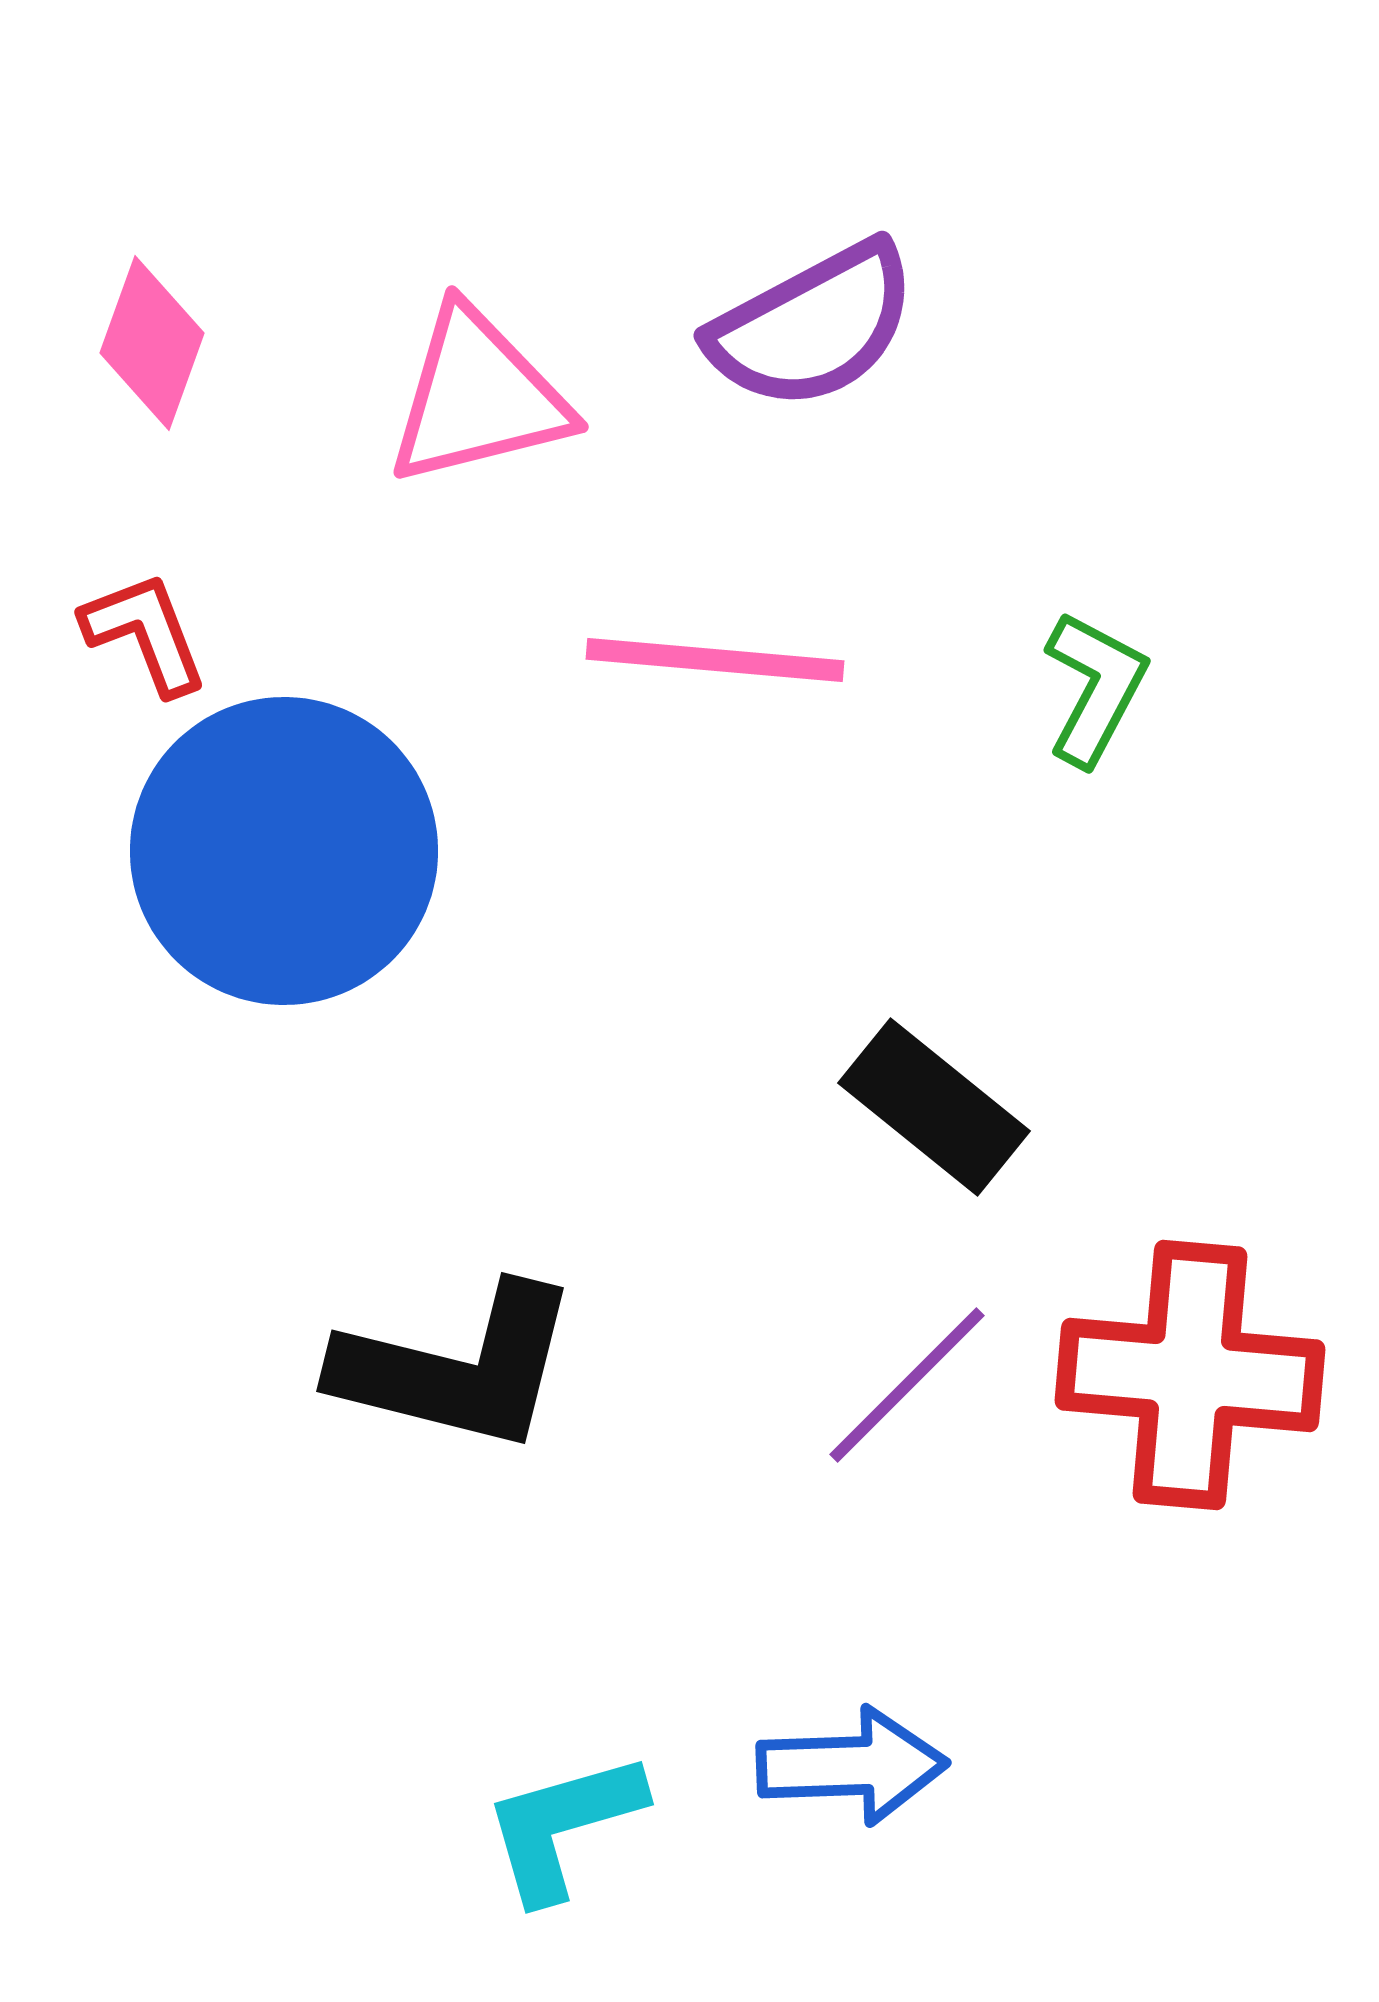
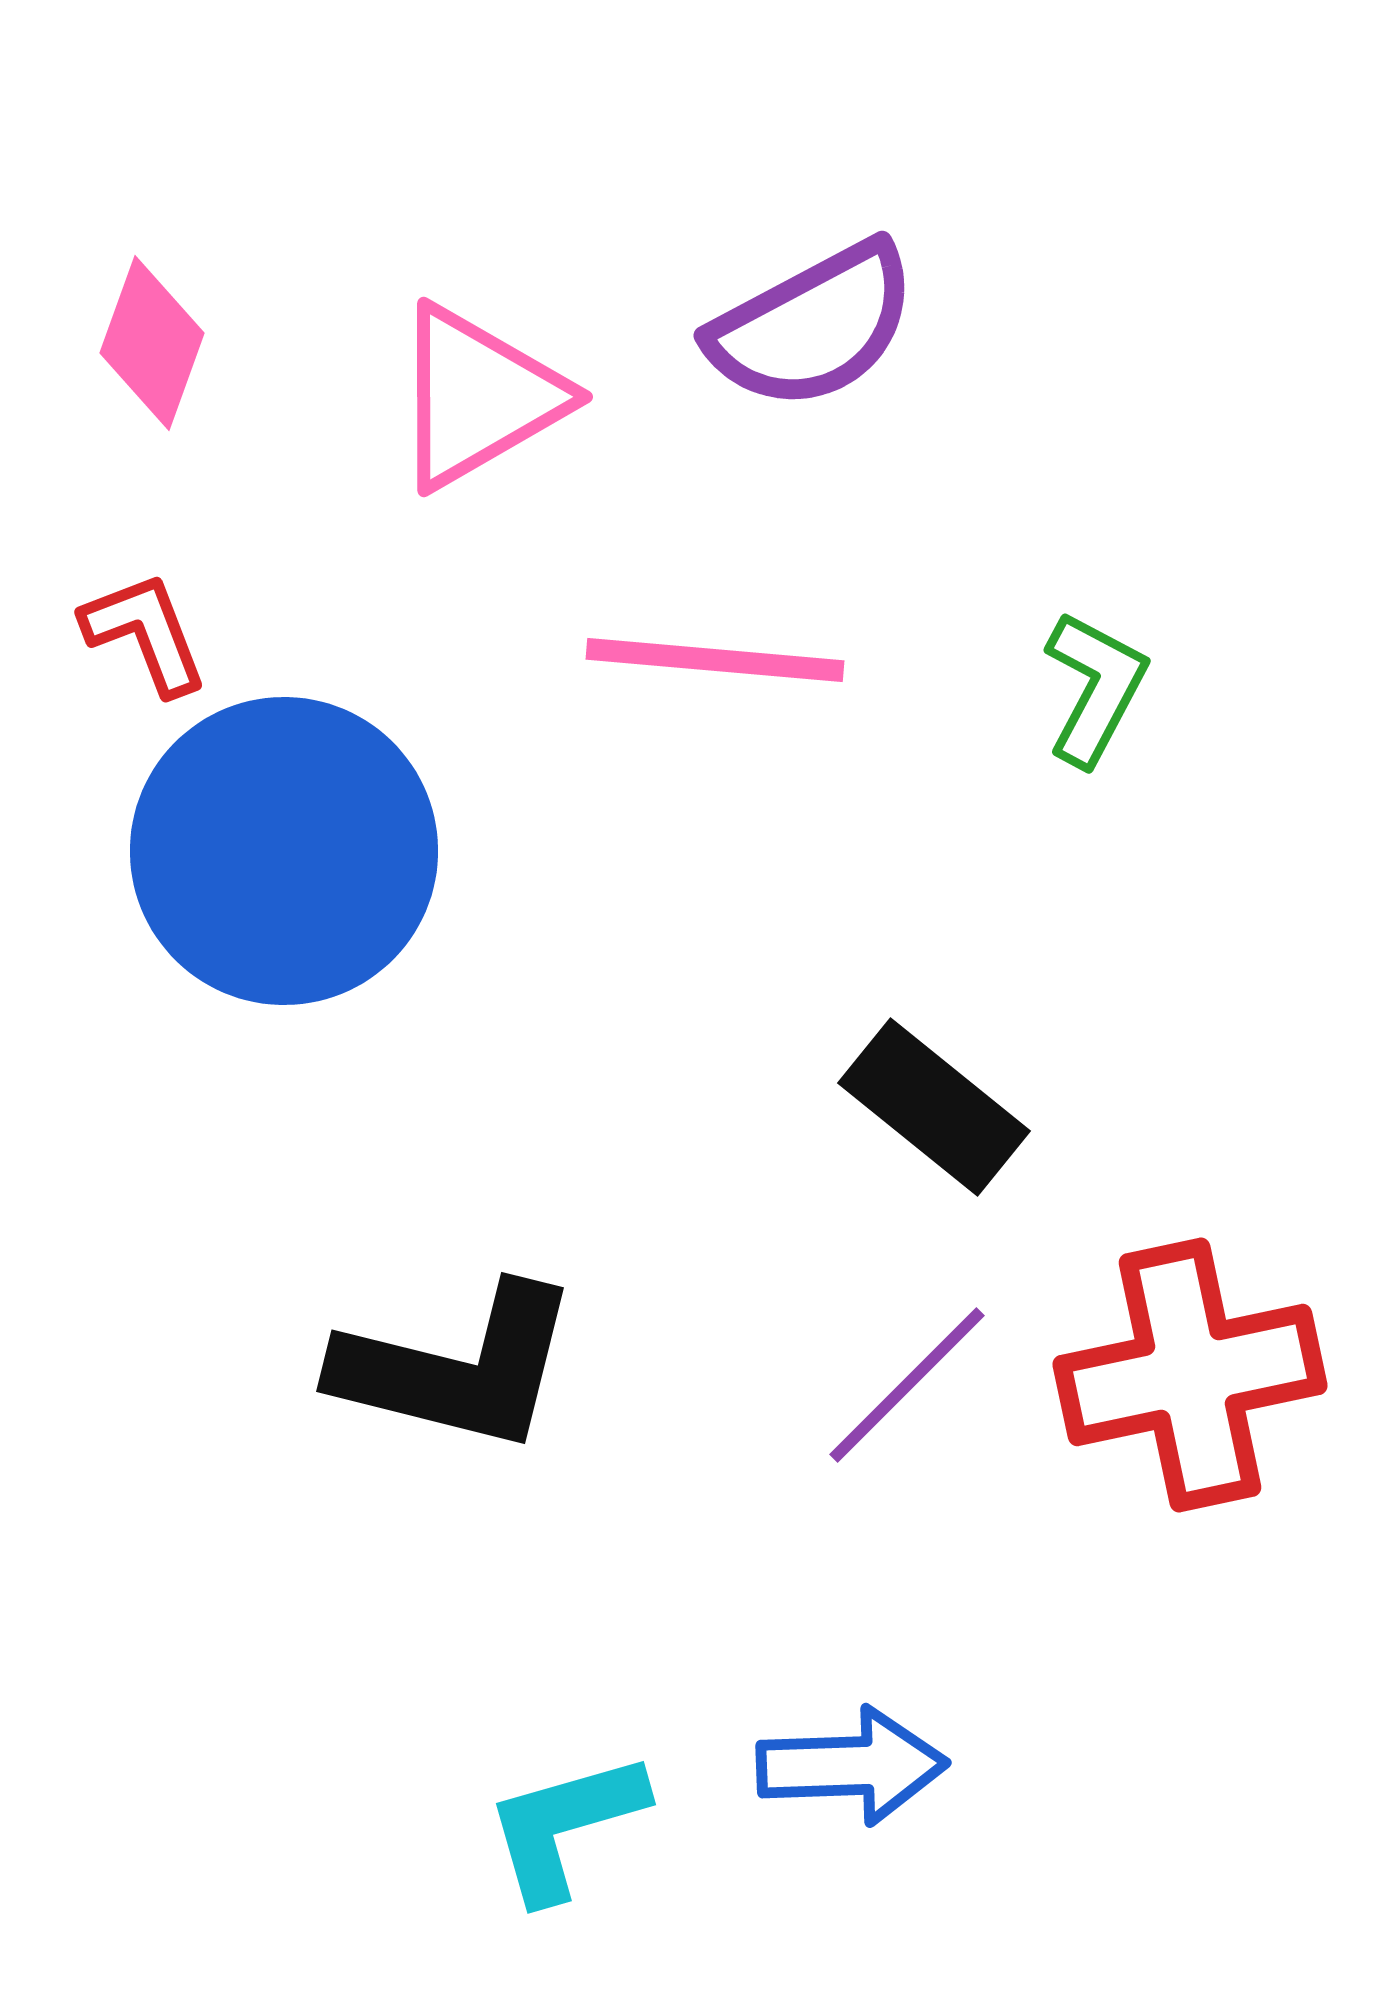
pink triangle: rotated 16 degrees counterclockwise
red cross: rotated 17 degrees counterclockwise
cyan L-shape: moved 2 px right
